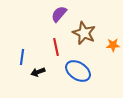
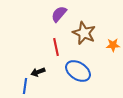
blue line: moved 3 px right, 29 px down
